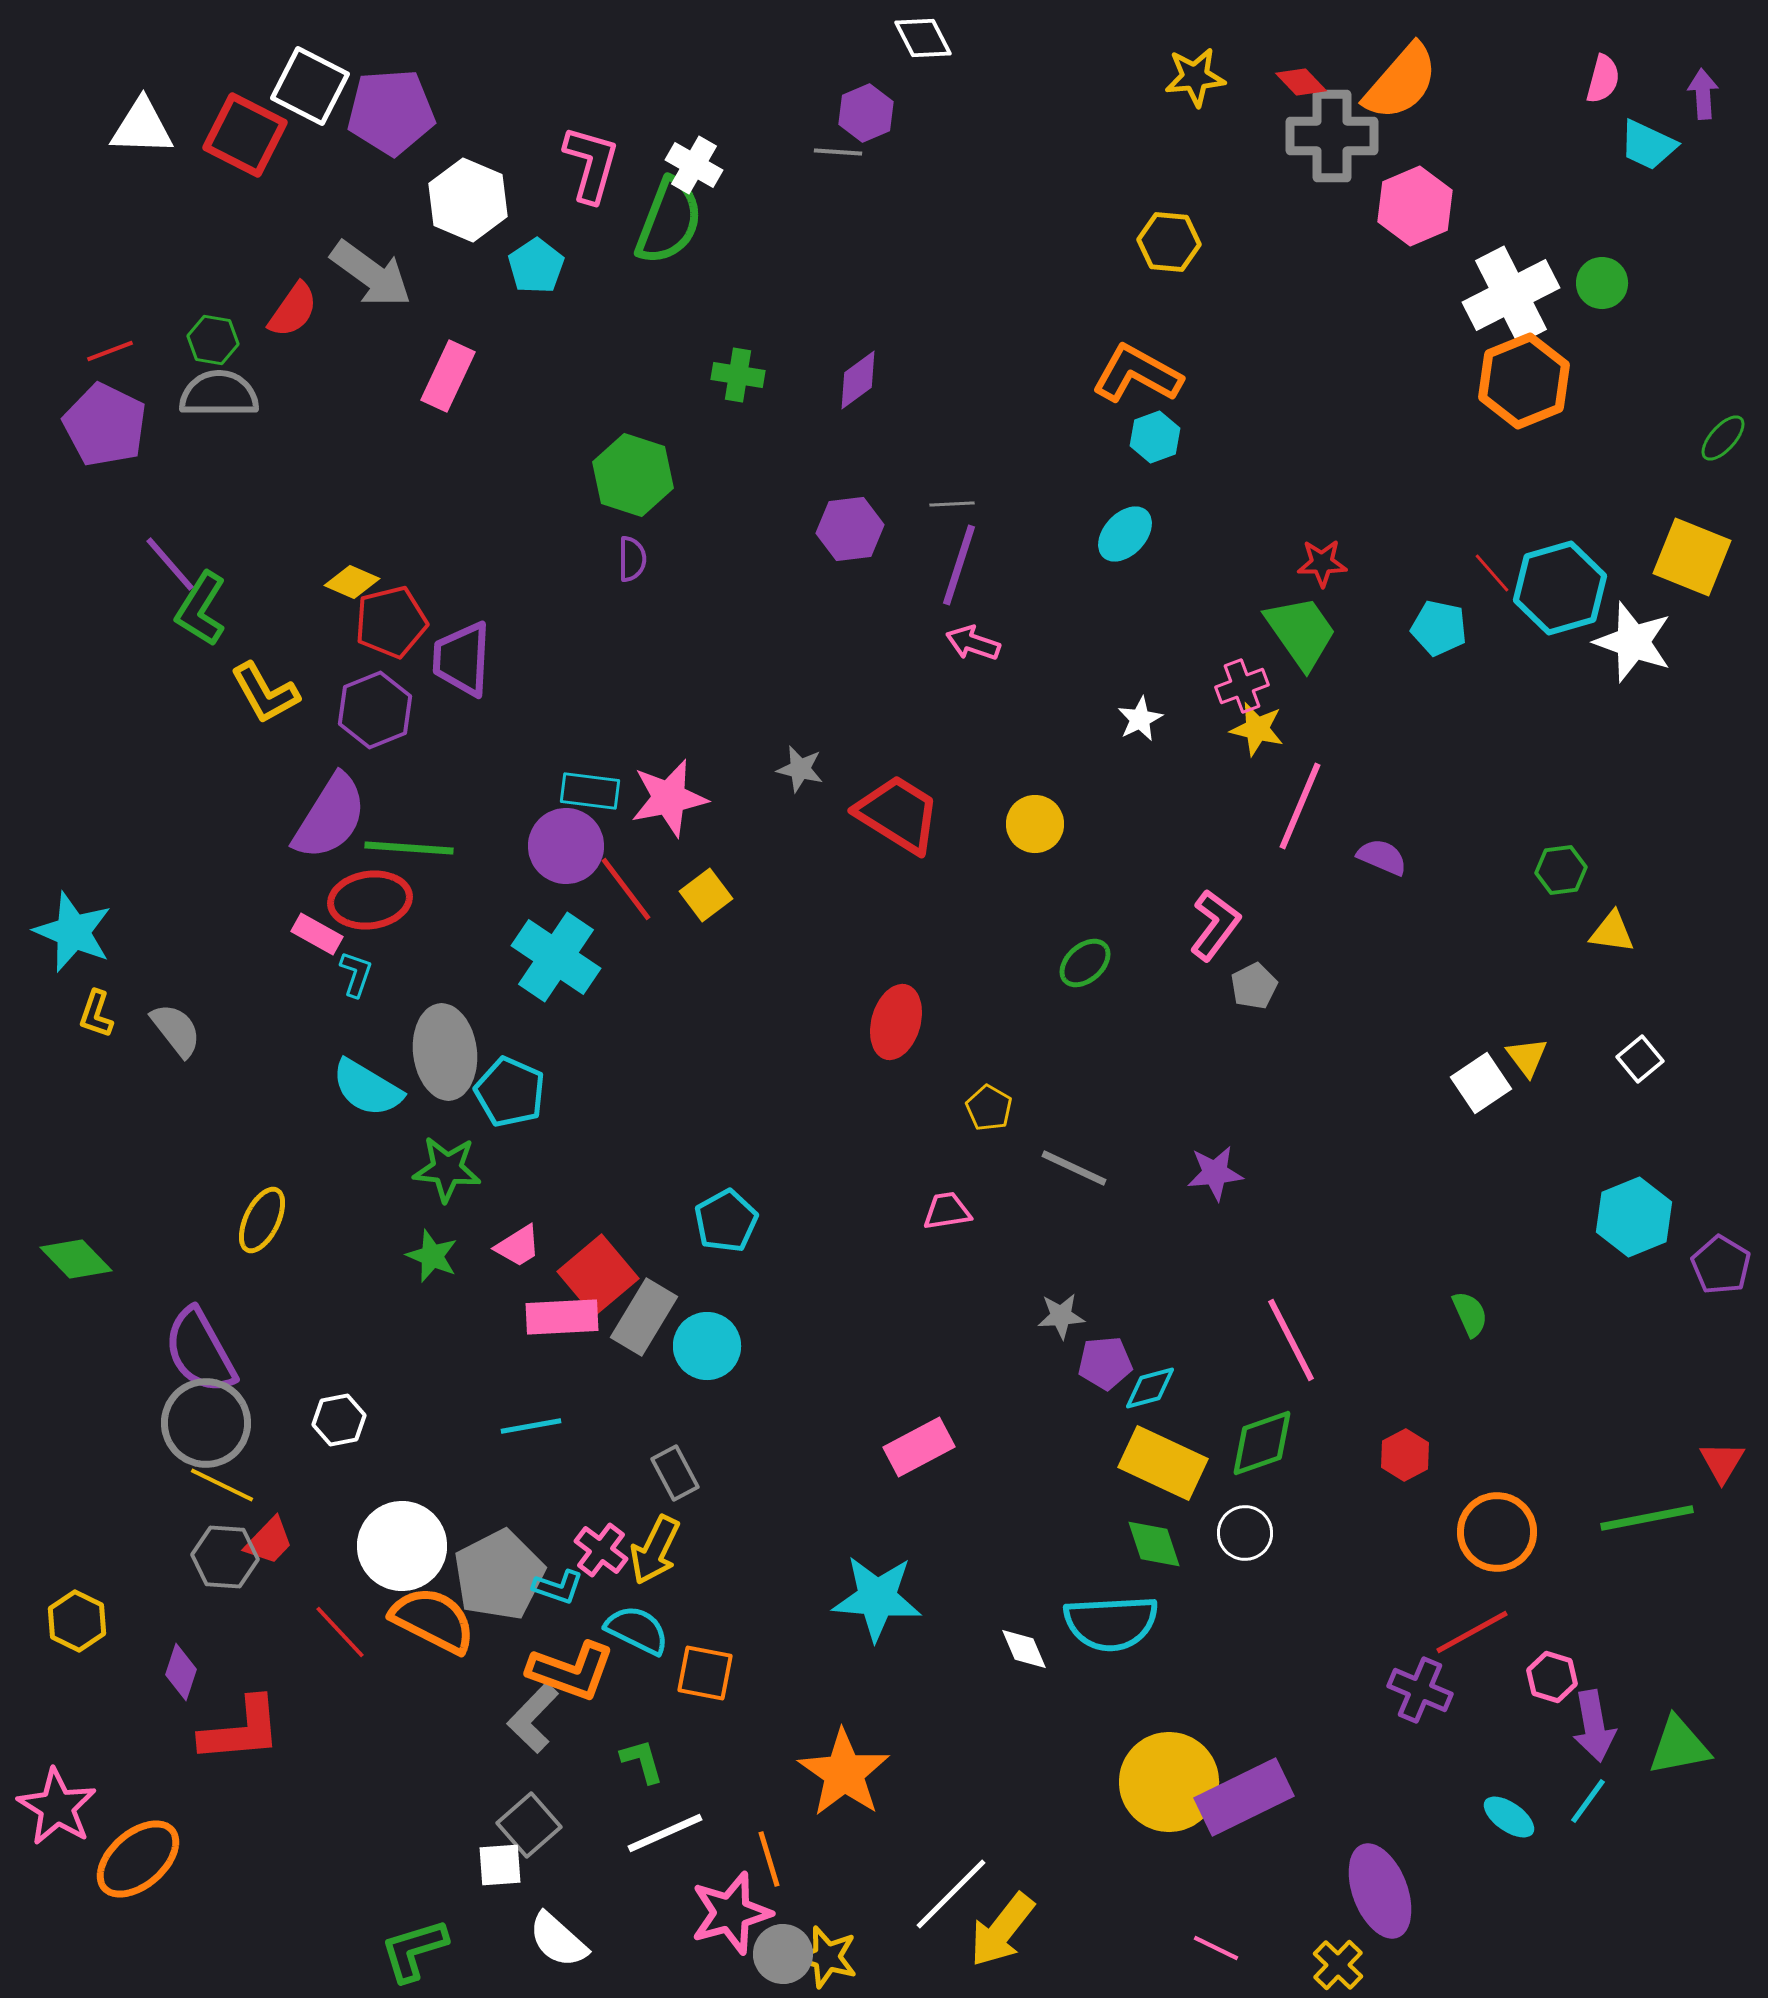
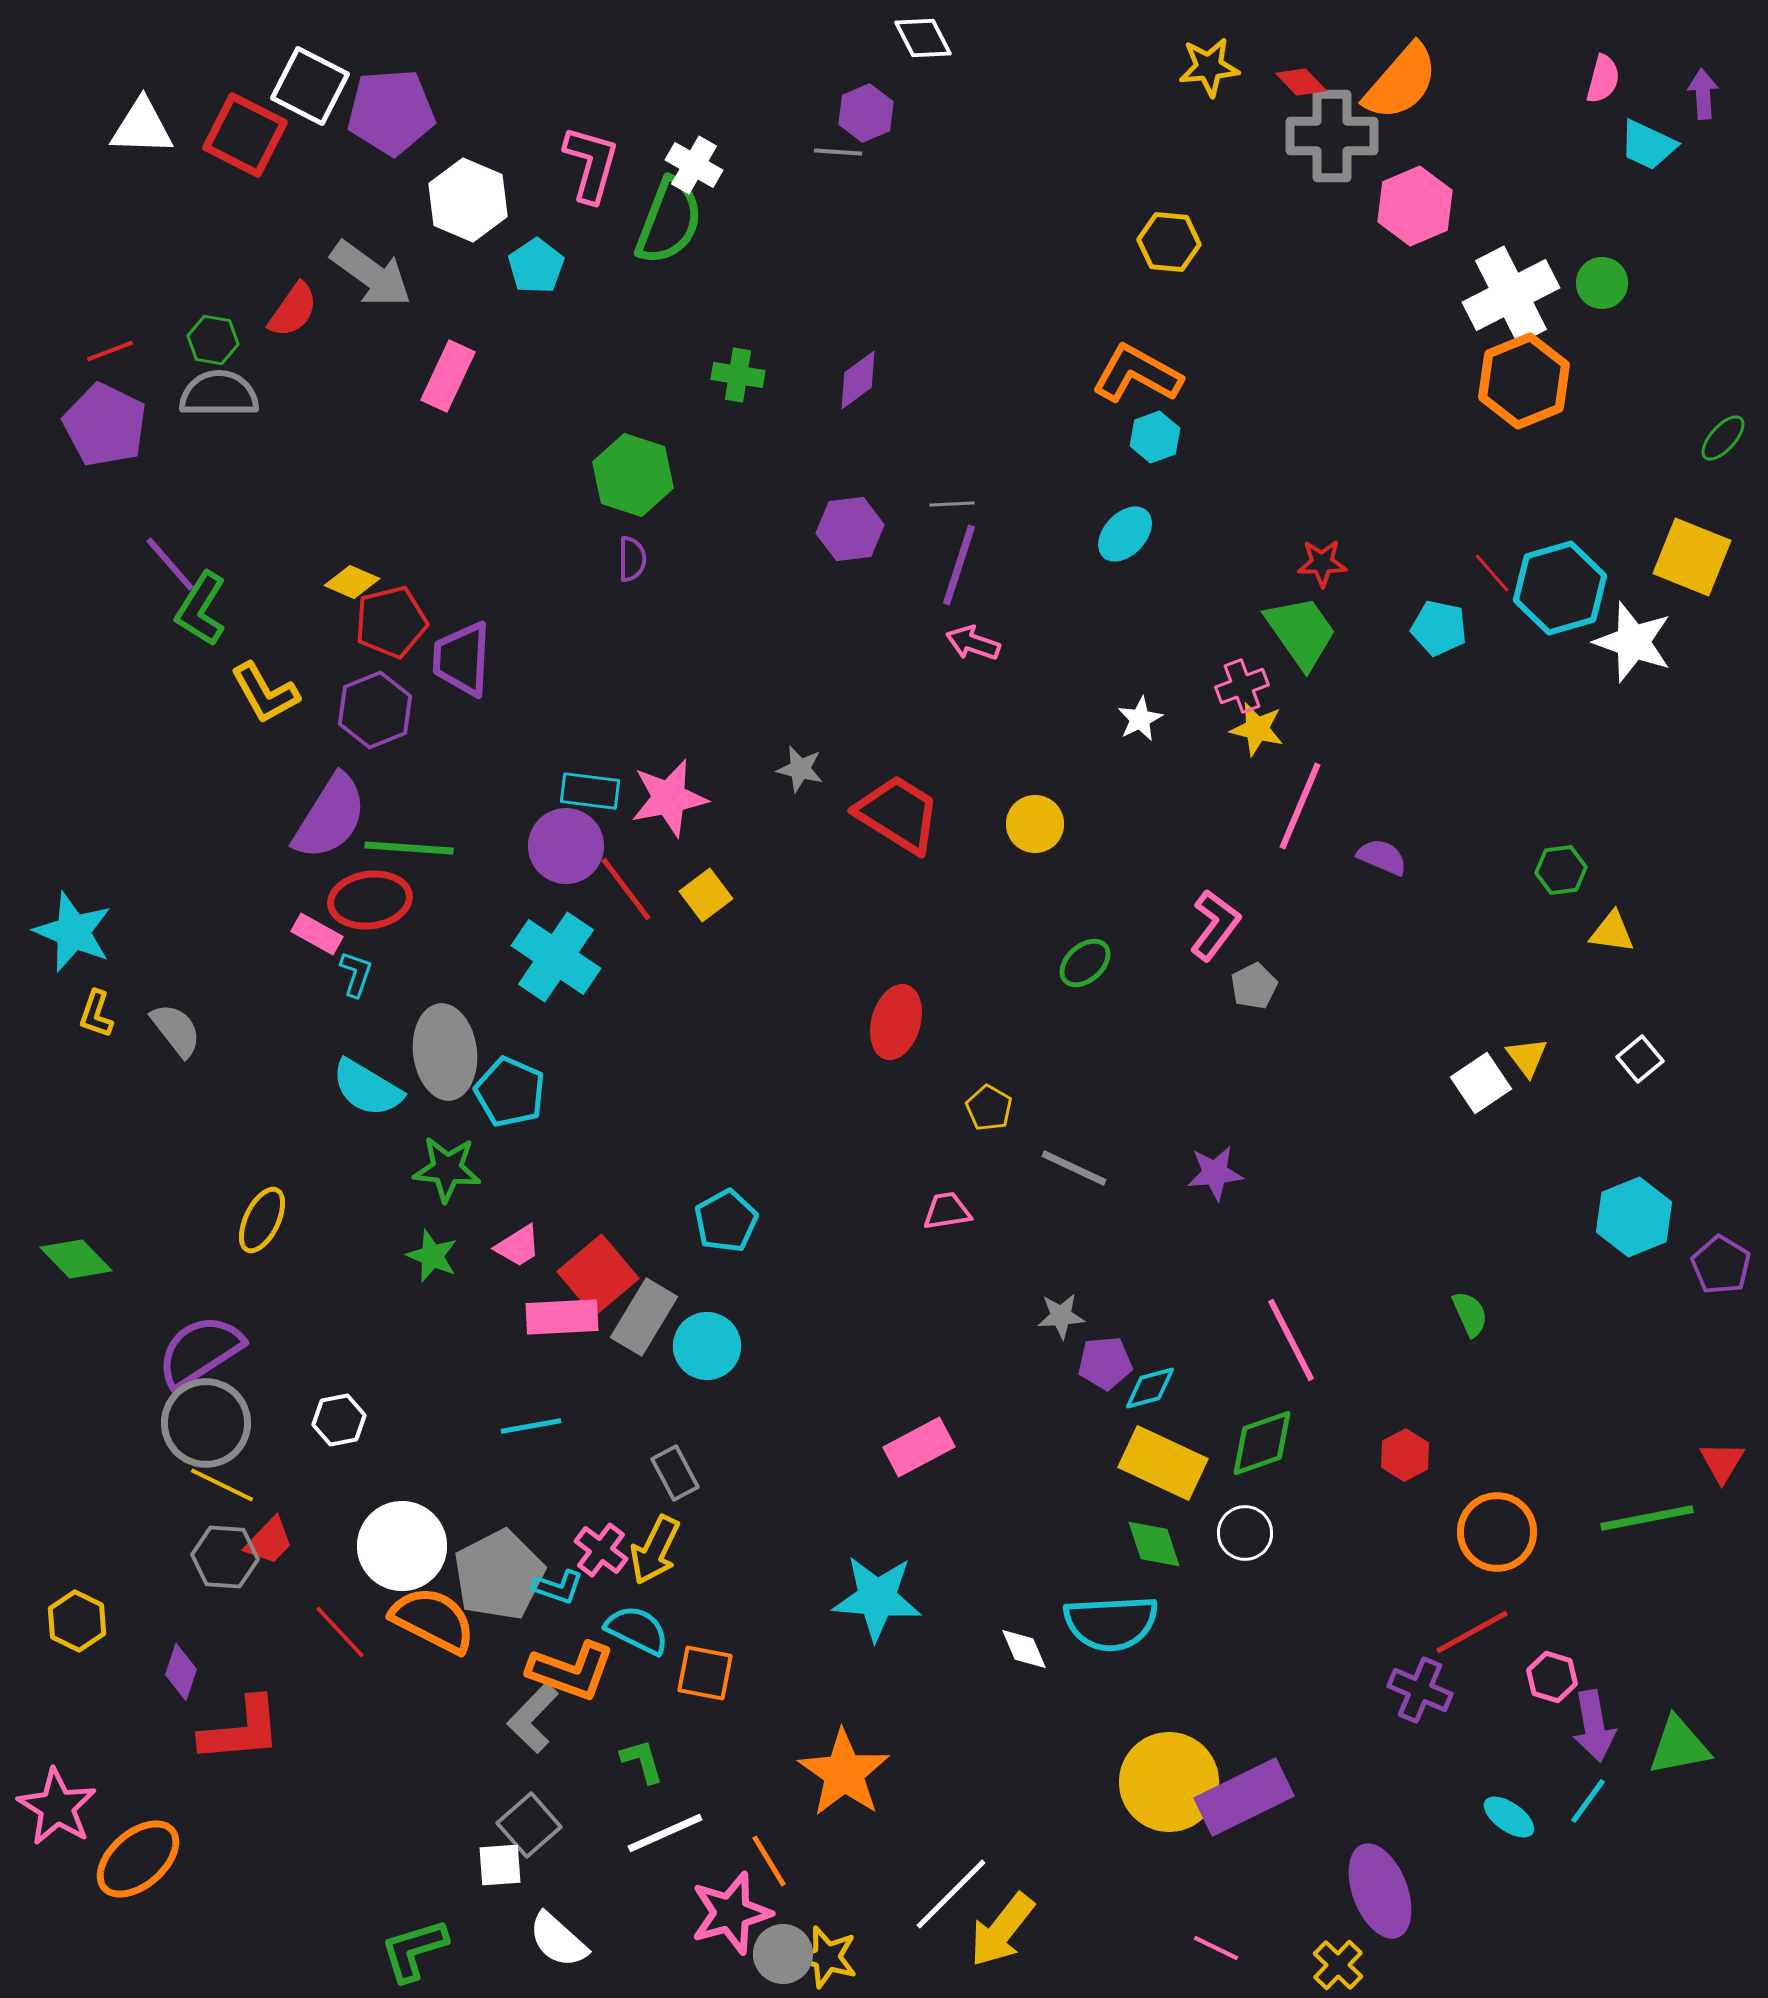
yellow star at (1195, 77): moved 14 px right, 10 px up
purple semicircle at (200, 1351): rotated 86 degrees clockwise
orange line at (769, 1859): moved 2 px down; rotated 14 degrees counterclockwise
